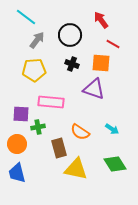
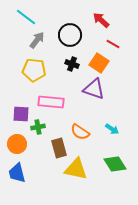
red arrow: rotated 12 degrees counterclockwise
orange square: moved 2 px left; rotated 30 degrees clockwise
yellow pentagon: rotated 10 degrees clockwise
